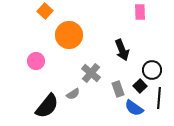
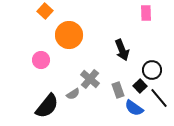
pink rectangle: moved 6 px right, 1 px down
pink circle: moved 5 px right, 1 px up
gray cross: moved 1 px left, 6 px down
gray rectangle: moved 1 px down
black line: rotated 45 degrees counterclockwise
